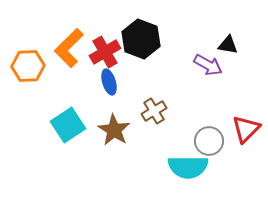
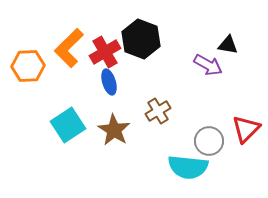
brown cross: moved 4 px right
cyan semicircle: rotated 6 degrees clockwise
